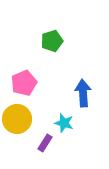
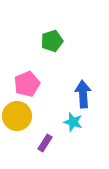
pink pentagon: moved 3 px right, 1 px down
blue arrow: moved 1 px down
yellow circle: moved 3 px up
cyan star: moved 9 px right, 1 px up
